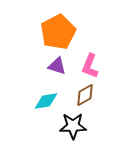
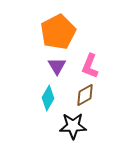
purple triangle: rotated 42 degrees clockwise
cyan diamond: moved 2 px right, 3 px up; rotated 50 degrees counterclockwise
